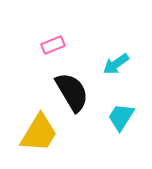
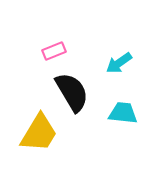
pink rectangle: moved 1 px right, 6 px down
cyan arrow: moved 3 px right, 1 px up
cyan trapezoid: moved 2 px right, 4 px up; rotated 64 degrees clockwise
